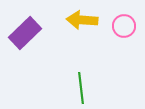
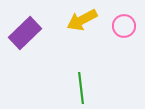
yellow arrow: rotated 32 degrees counterclockwise
